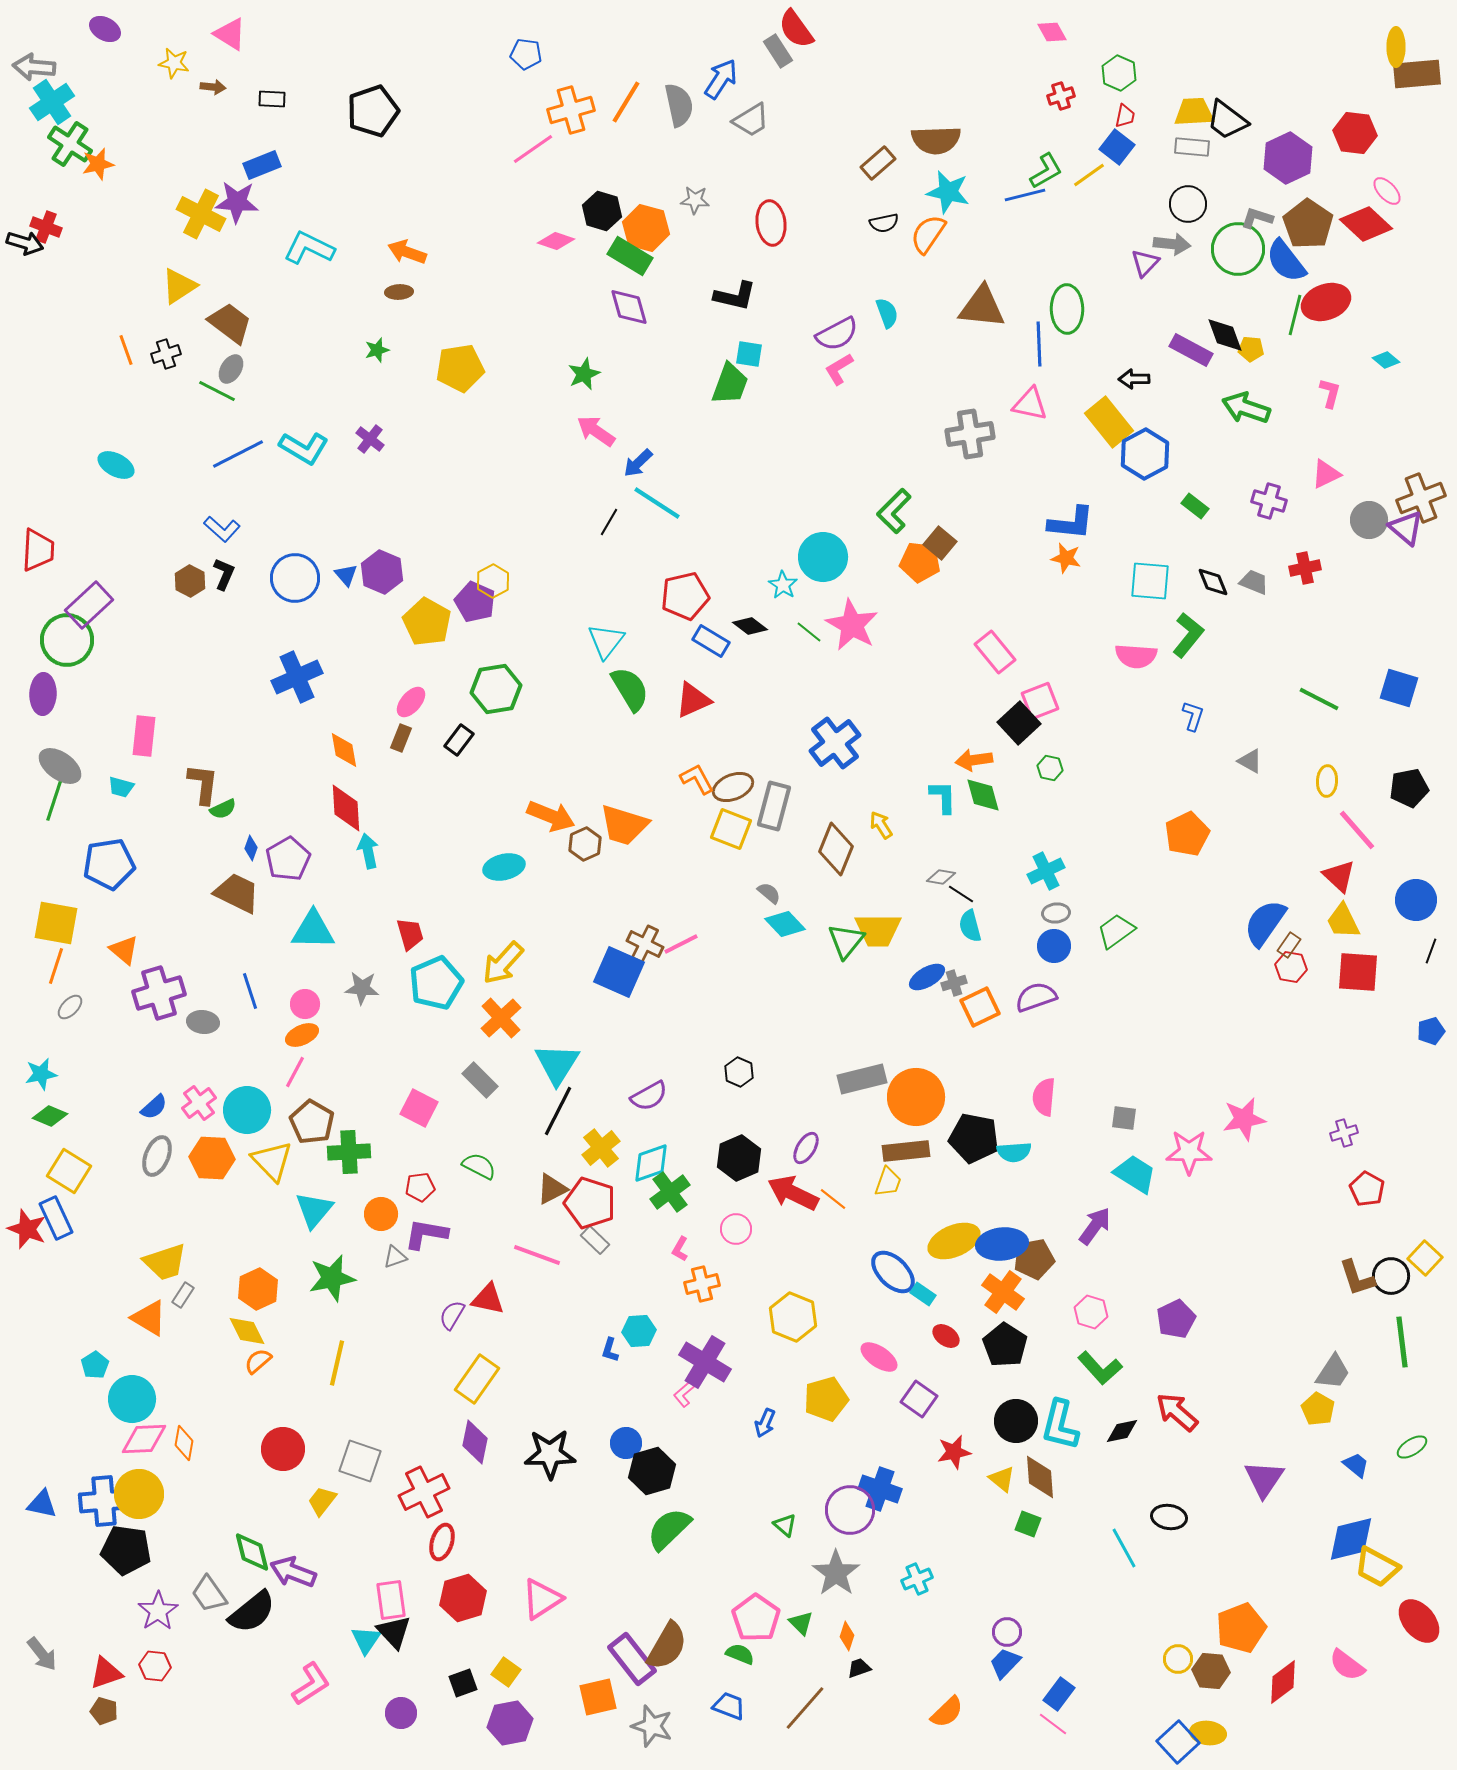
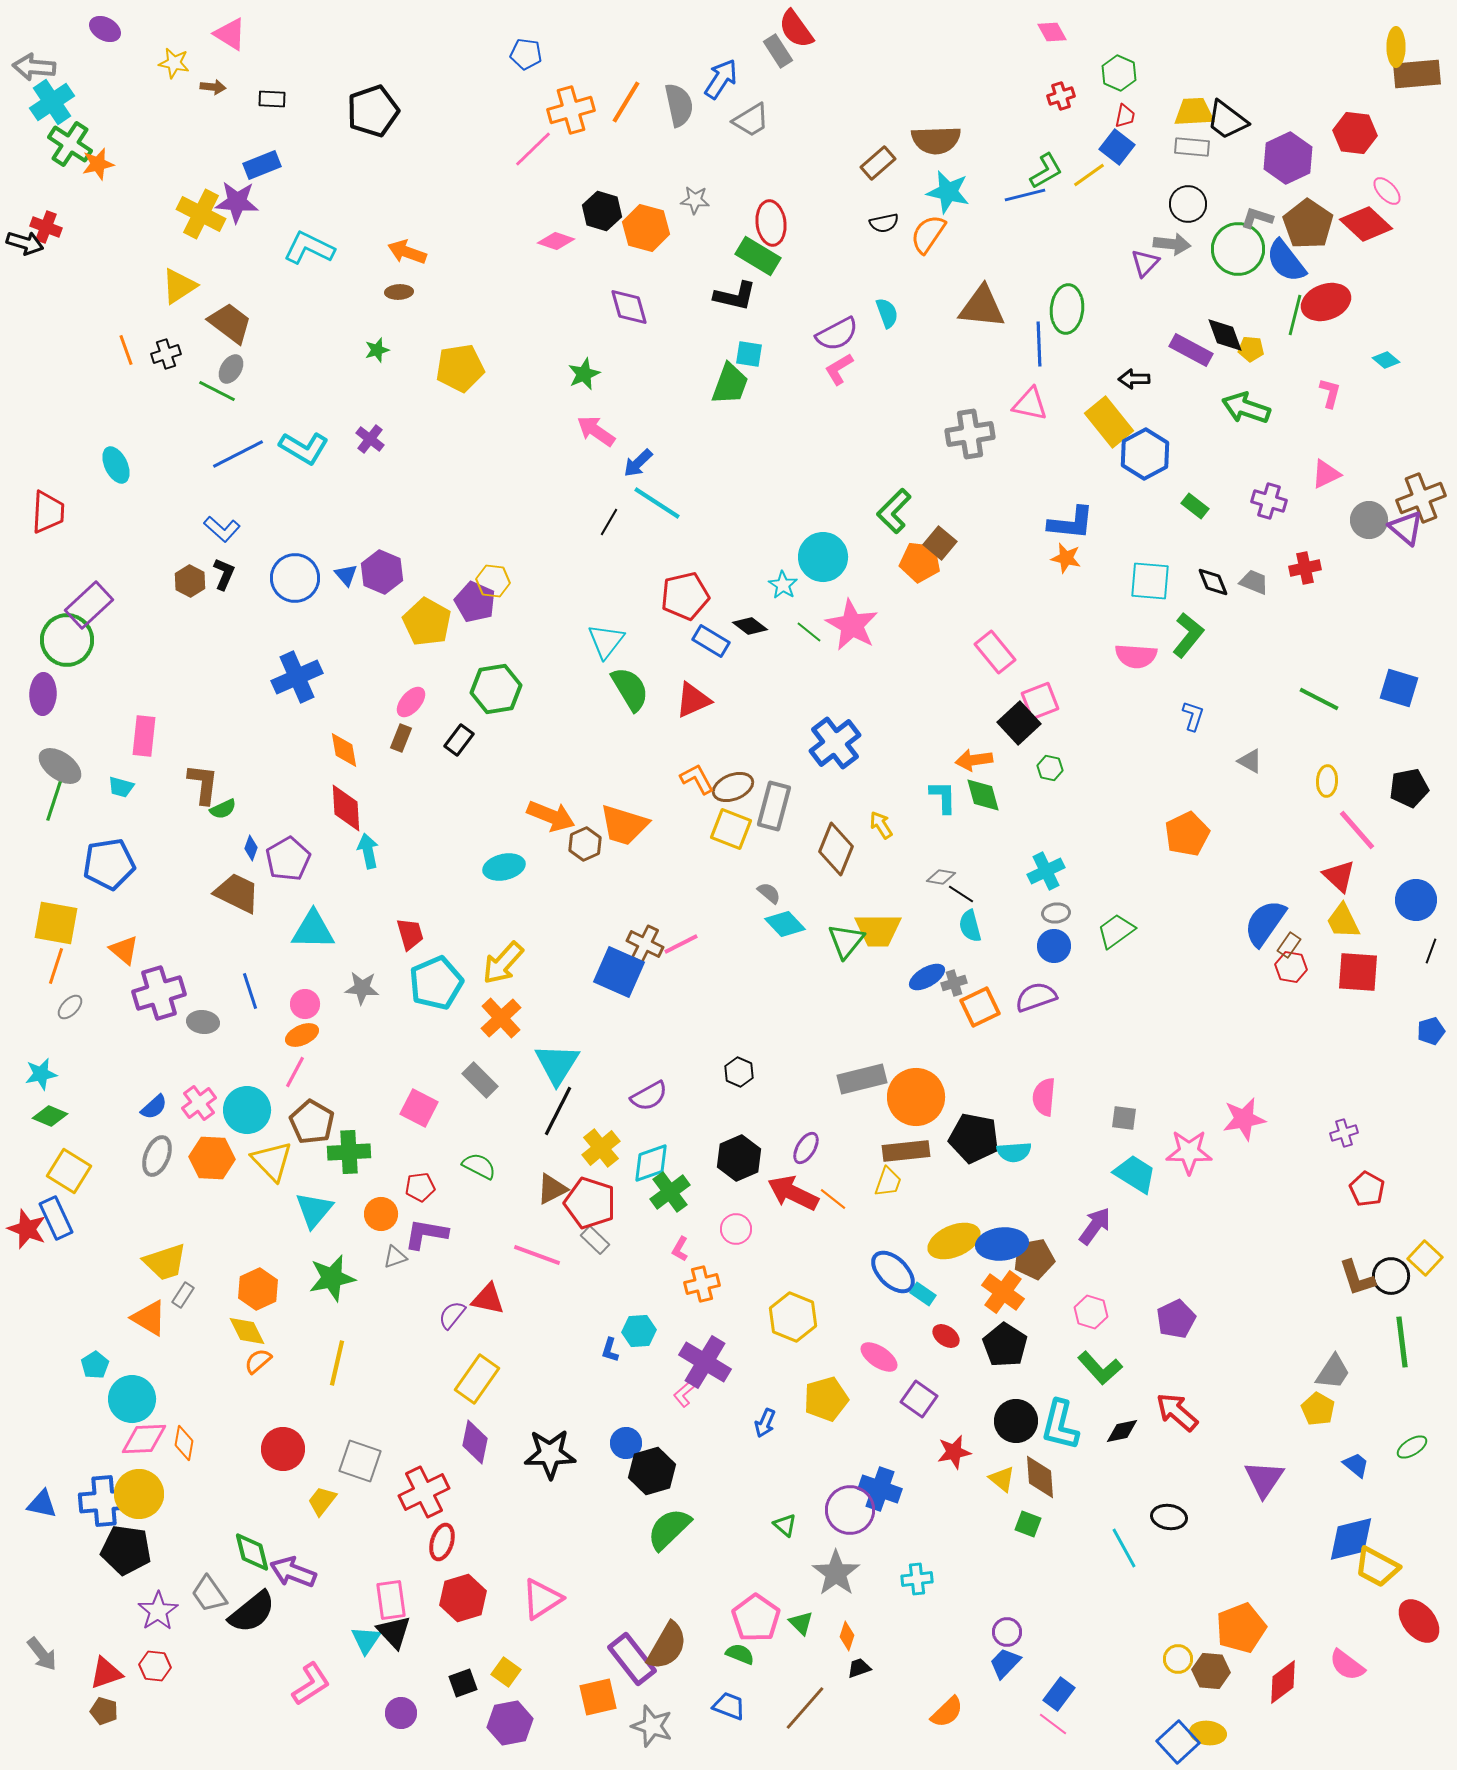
pink line at (533, 149): rotated 9 degrees counterclockwise
green rectangle at (630, 256): moved 128 px right
green ellipse at (1067, 309): rotated 6 degrees clockwise
cyan ellipse at (116, 465): rotated 36 degrees clockwise
red trapezoid at (38, 550): moved 10 px right, 38 px up
yellow hexagon at (493, 581): rotated 24 degrees counterclockwise
purple semicircle at (452, 1315): rotated 8 degrees clockwise
cyan cross at (917, 1579): rotated 16 degrees clockwise
